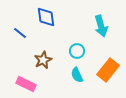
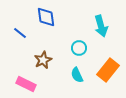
cyan circle: moved 2 px right, 3 px up
